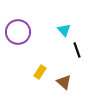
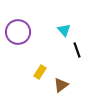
brown triangle: moved 3 px left, 3 px down; rotated 42 degrees clockwise
